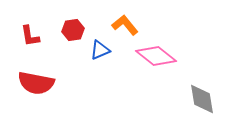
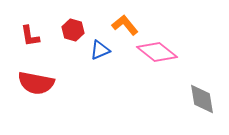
red hexagon: rotated 25 degrees clockwise
pink diamond: moved 1 px right, 4 px up
